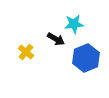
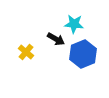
cyan star: rotated 12 degrees clockwise
blue hexagon: moved 3 px left, 4 px up
